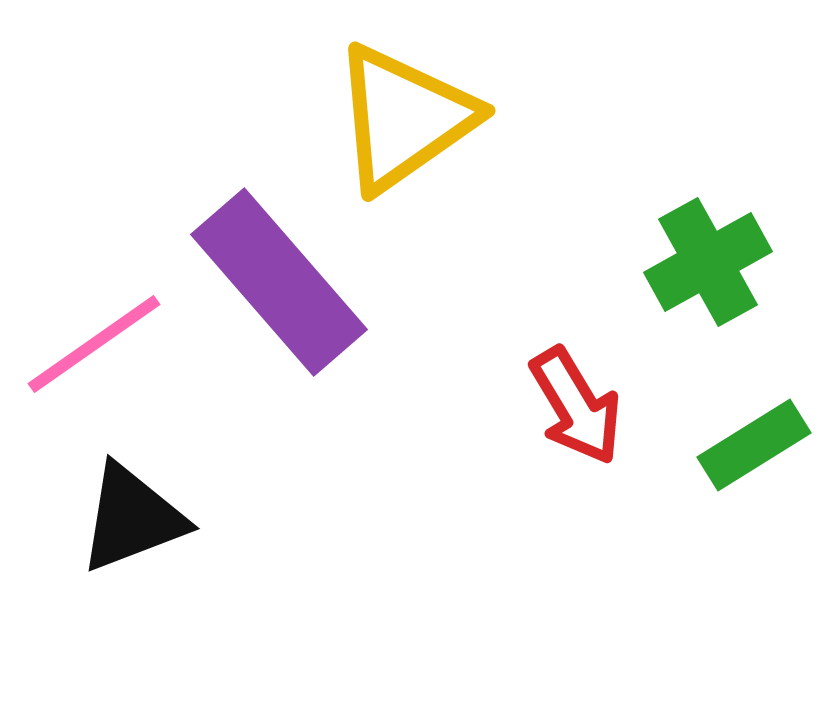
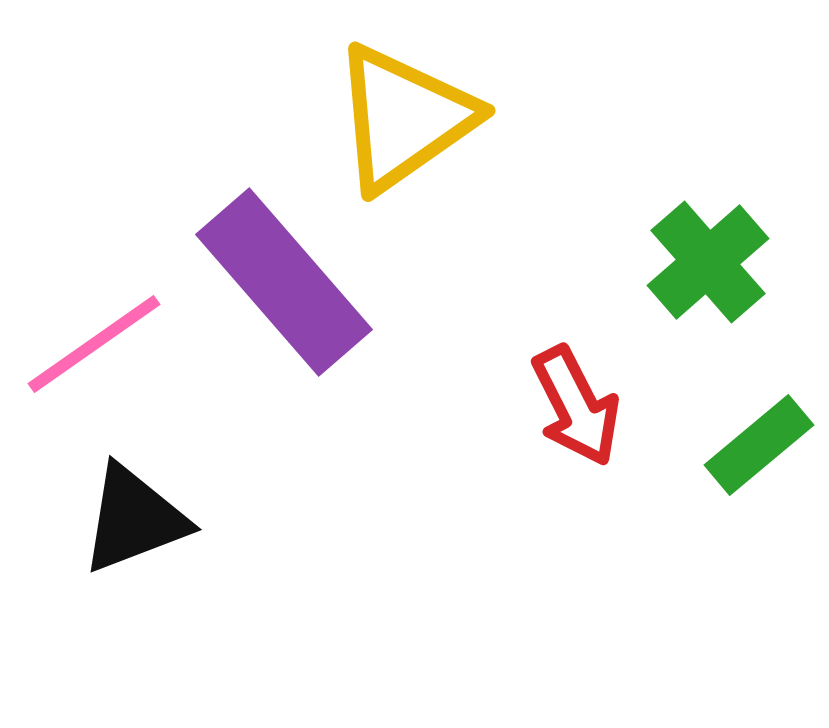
green cross: rotated 12 degrees counterclockwise
purple rectangle: moved 5 px right
red arrow: rotated 4 degrees clockwise
green rectangle: moved 5 px right; rotated 8 degrees counterclockwise
black triangle: moved 2 px right, 1 px down
